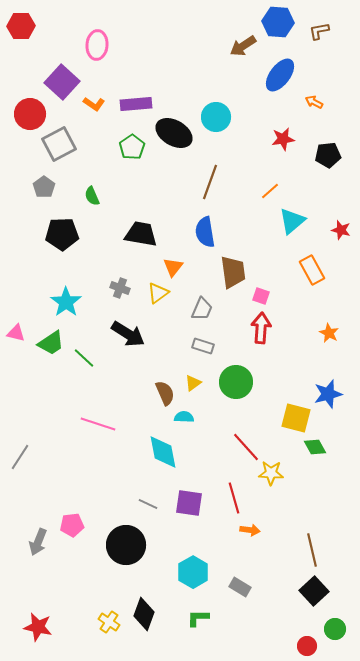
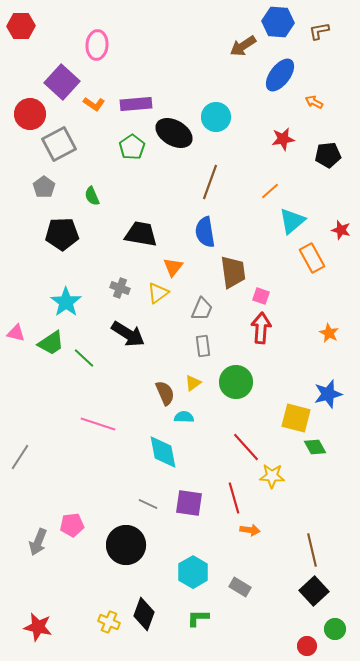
orange rectangle at (312, 270): moved 12 px up
gray rectangle at (203, 346): rotated 65 degrees clockwise
yellow star at (271, 473): moved 1 px right, 3 px down
yellow cross at (109, 622): rotated 10 degrees counterclockwise
